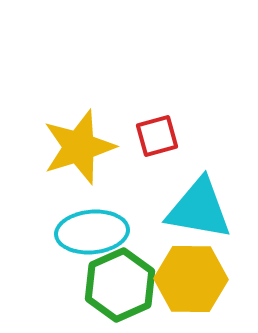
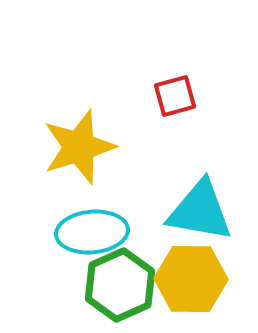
red square: moved 18 px right, 40 px up
cyan triangle: moved 1 px right, 2 px down
